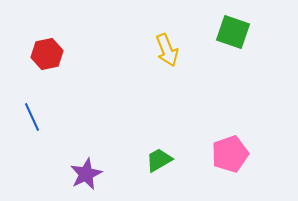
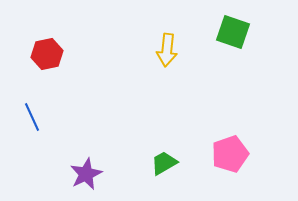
yellow arrow: rotated 28 degrees clockwise
green trapezoid: moved 5 px right, 3 px down
